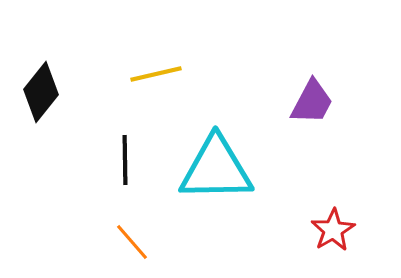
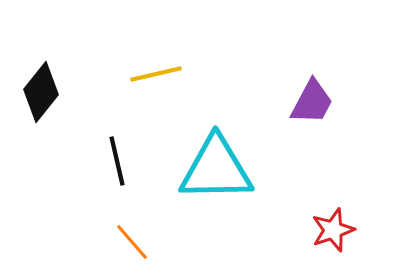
black line: moved 8 px left, 1 px down; rotated 12 degrees counterclockwise
red star: rotated 12 degrees clockwise
